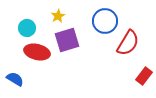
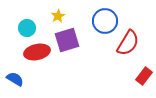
red ellipse: rotated 25 degrees counterclockwise
